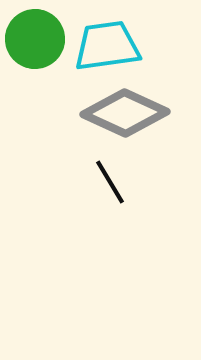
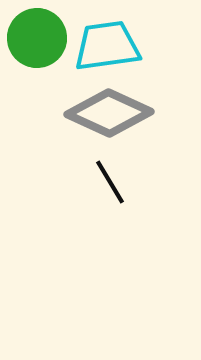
green circle: moved 2 px right, 1 px up
gray diamond: moved 16 px left
